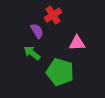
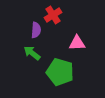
purple semicircle: moved 1 px left, 1 px up; rotated 35 degrees clockwise
